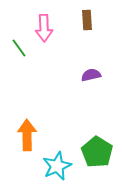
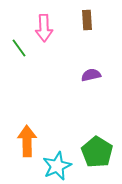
orange arrow: moved 6 px down
